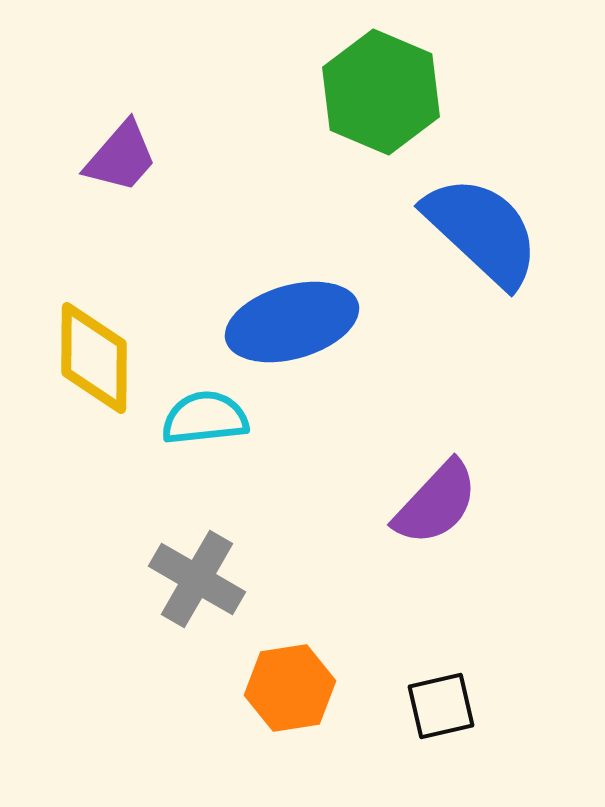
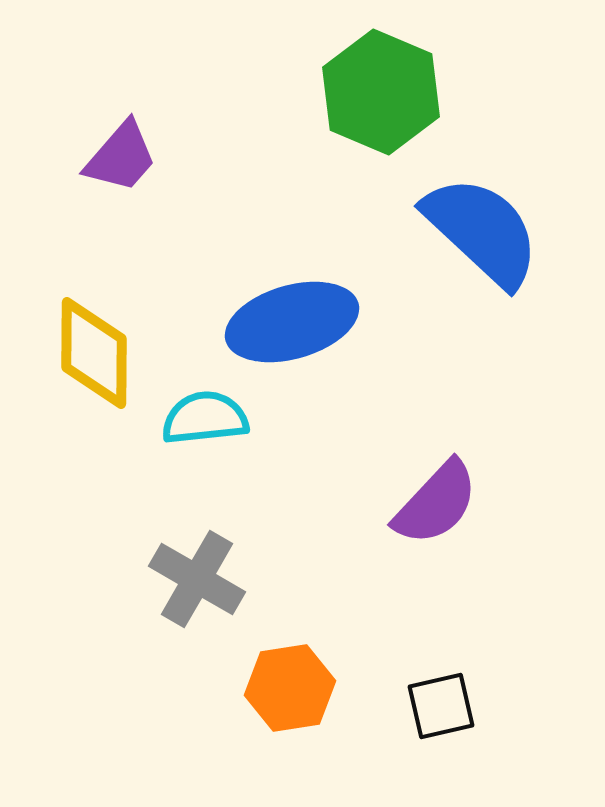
yellow diamond: moved 5 px up
